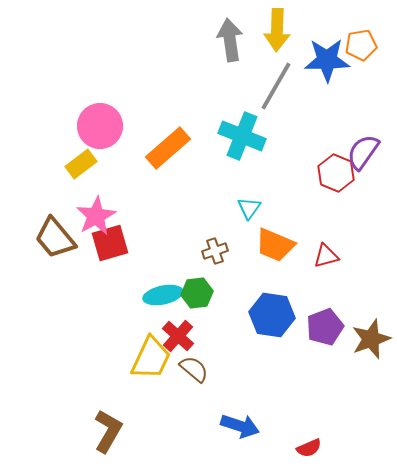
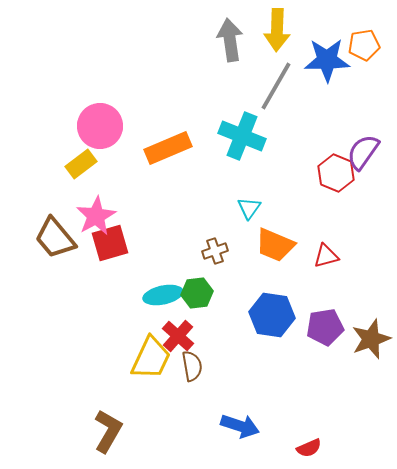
orange pentagon: moved 3 px right
orange rectangle: rotated 18 degrees clockwise
purple pentagon: rotated 12 degrees clockwise
brown semicircle: moved 2 px left, 3 px up; rotated 40 degrees clockwise
